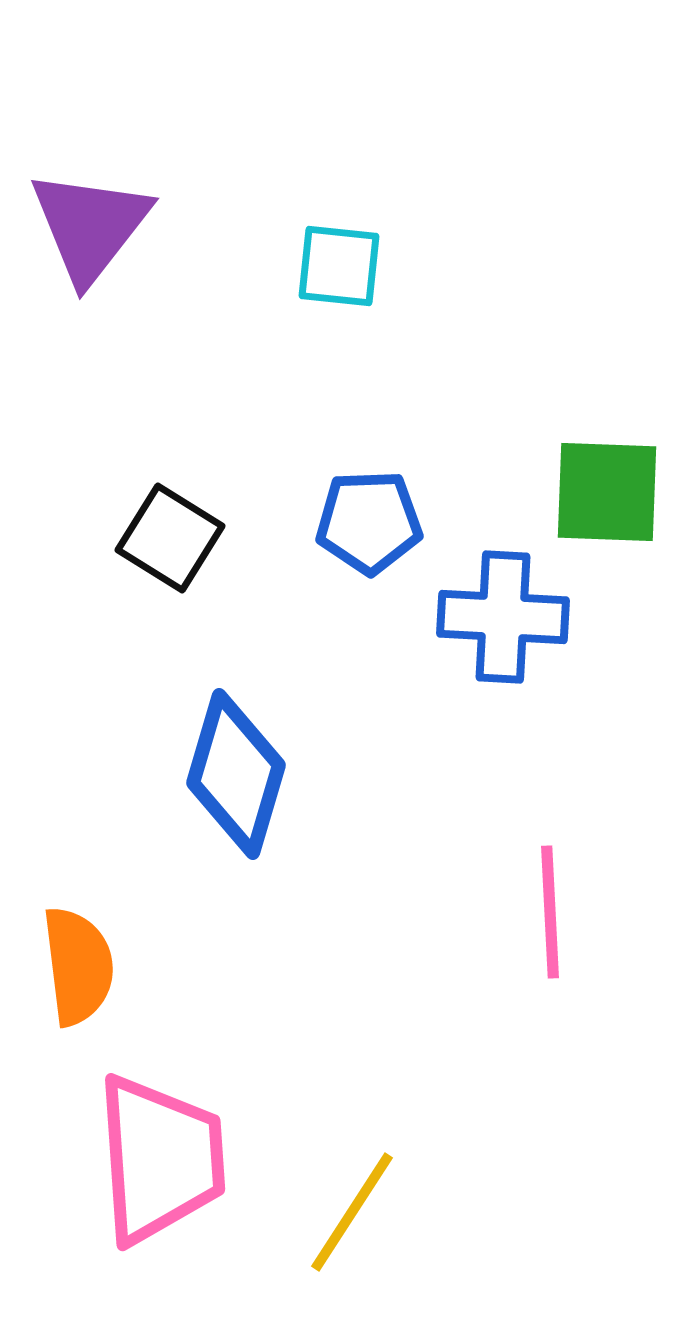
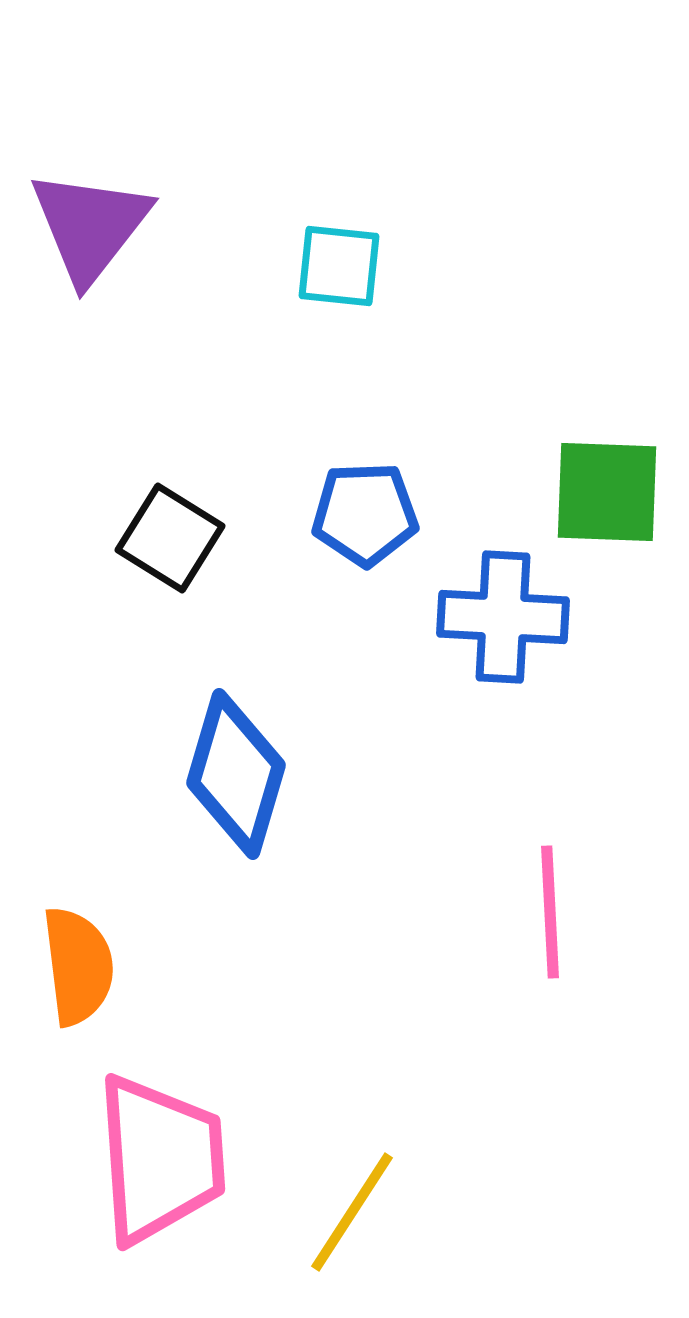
blue pentagon: moved 4 px left, 8 px up
